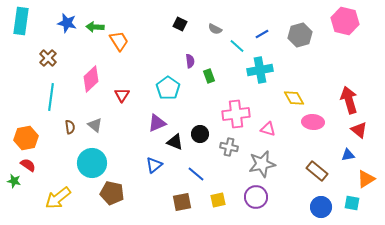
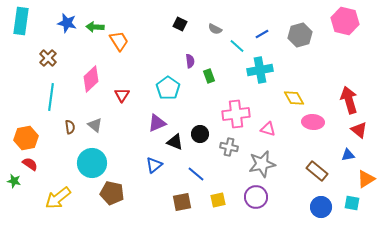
red semicircle at (28, 165): moved 2 px right, 1 px up
